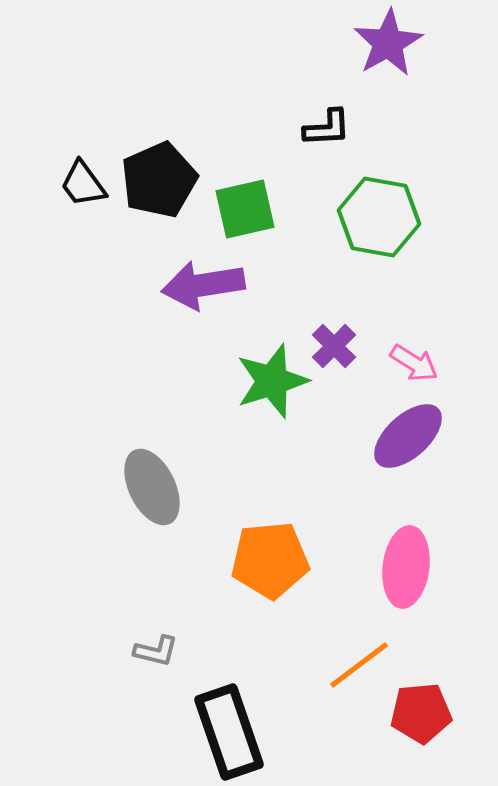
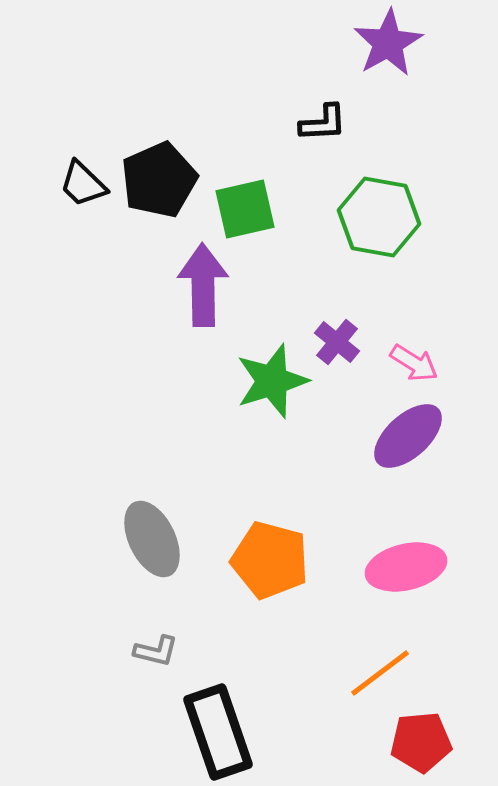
black L-shape: moved 4 px left, 5 px up
black trapezoid: rotated 10 degrees counterclockwise
purple arrow: rotated 98 degrees clockwise
purple cross: moved 3 px right, 4 px up; rotated 6 degrees counterclockwise
gray ellipse: moved 52 px down
orange pentagon: rotated 20 degrees clockwise
pink ellipse: rotated 70 degrees clockwise
orange line: moved 21 px right, 8 px down
red pentagon: moved 29 px down
black rectangle: moved 11 px left
